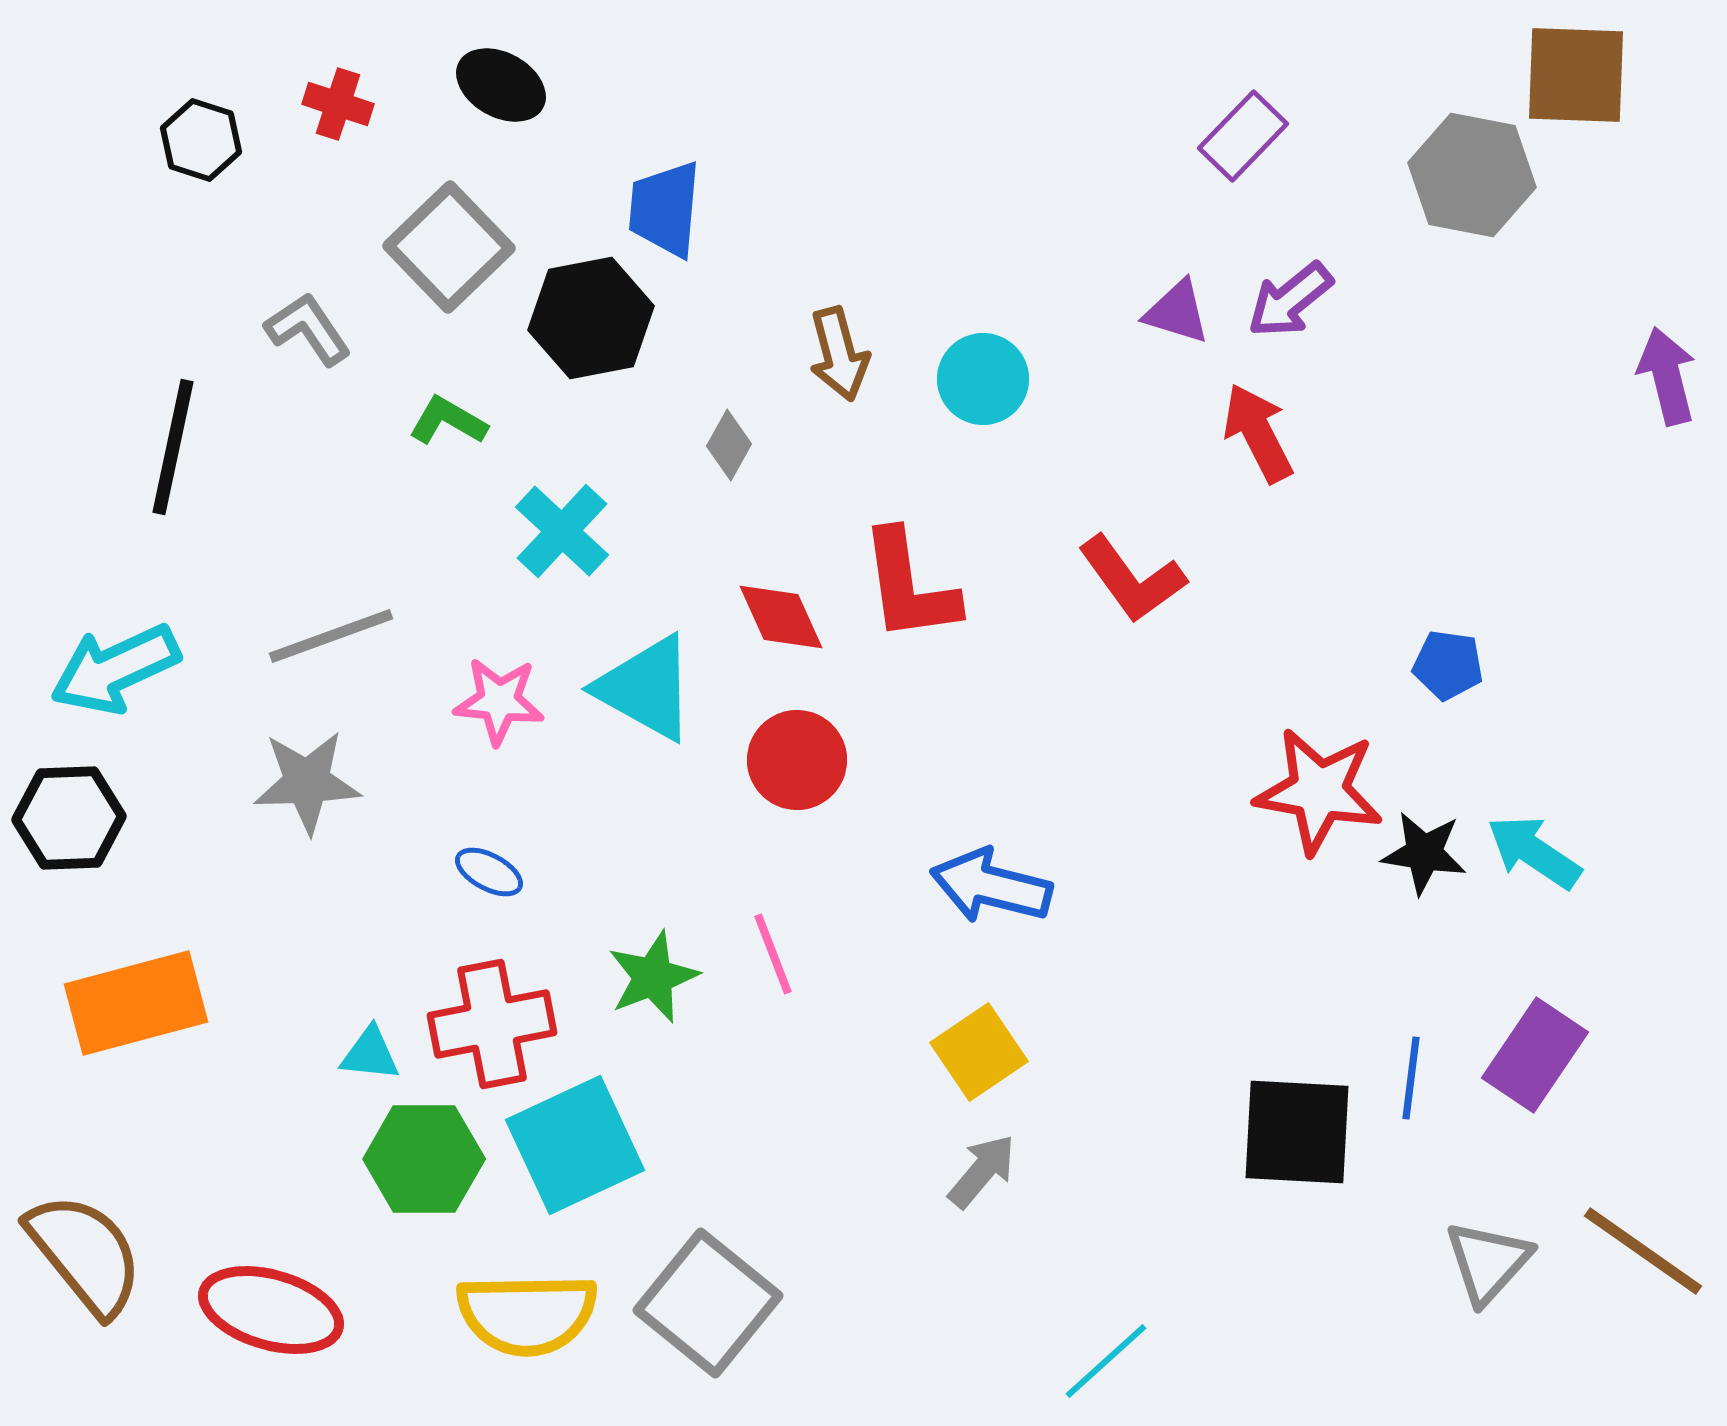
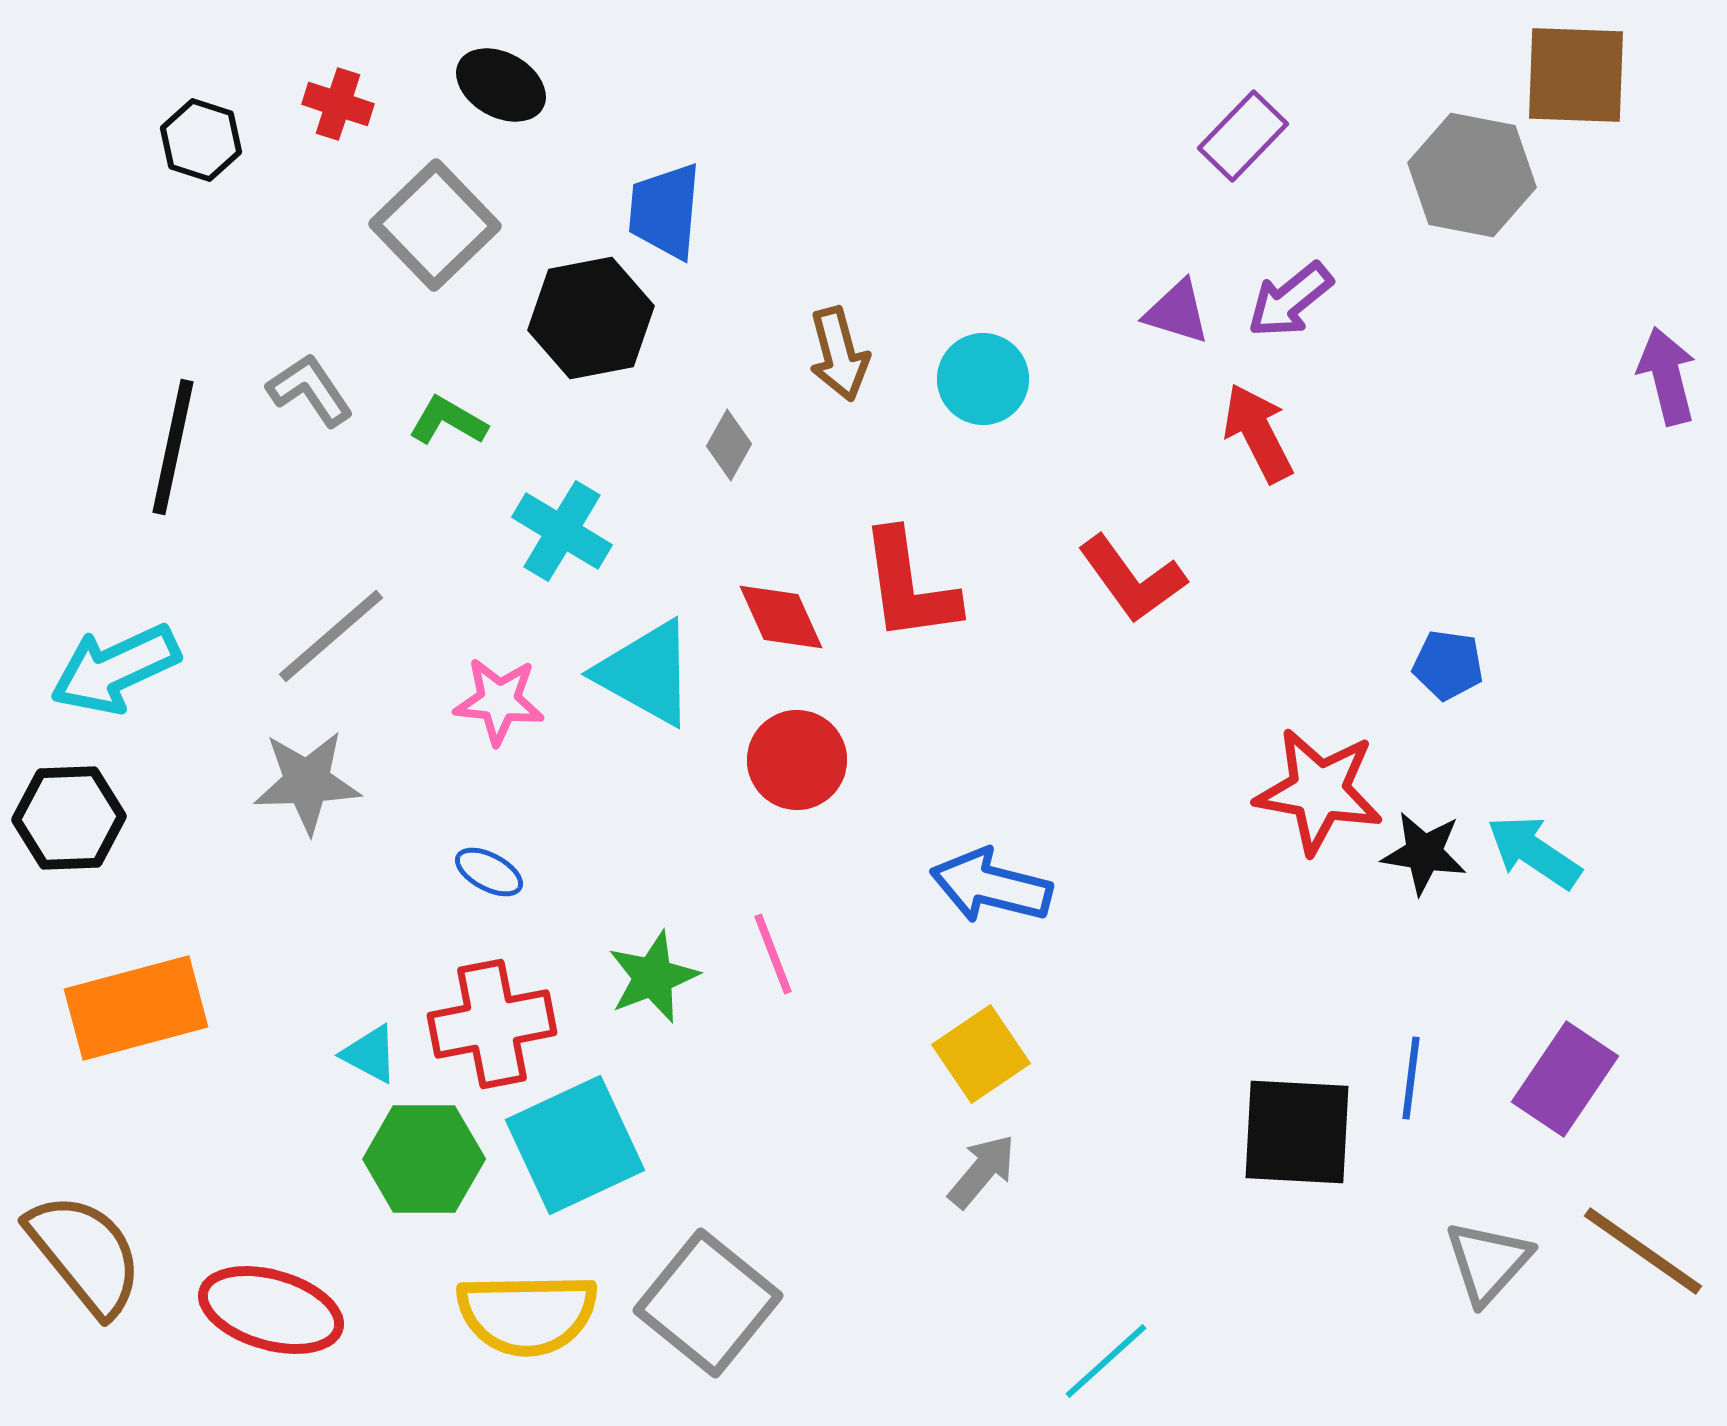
blue trapezoid at (665, 209): moved 2 px down
gray square at (449, 247): moved 14 px left, 22 px up
gray L-shape at (308, 329): moved 2 px right, 61 px down
cyan cross at (562, 531): rotated 12 degrees counterclockwise
gray line at (331, 636): rotated 21 degrees counterclockwise
cyan triangle at (646, 688): moved 15 px up
orange rectangle at (136, 1003): moved 5 px down
yellow square at (979, 1052): moved 2 px right, 2 px down
cyan triangle at (370, 1054): rotated 22 degrees clockwise
purple rectangle at (1535, 1055): moved 30 px right, 24 px down
